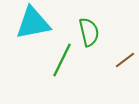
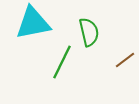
green line: moved 2 px down
